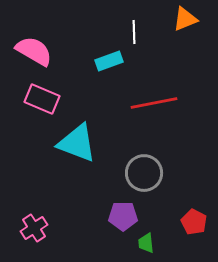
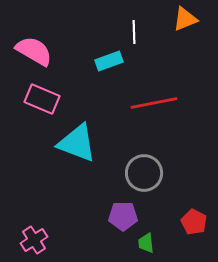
pink cross: moved 12 px down
